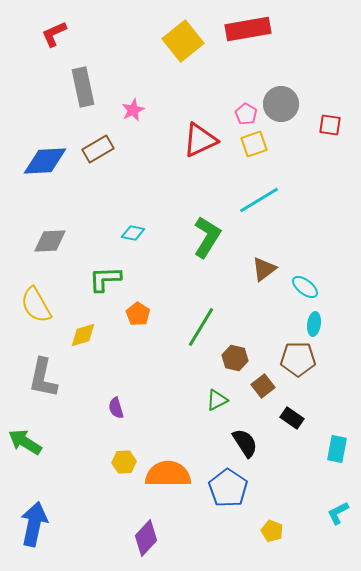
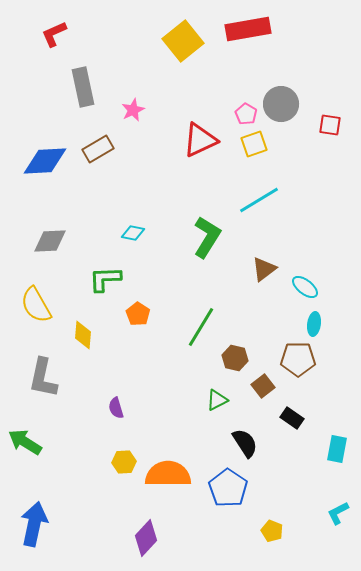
yellow diamond at (83, 335): rotated 68 degrees counterclockwise
